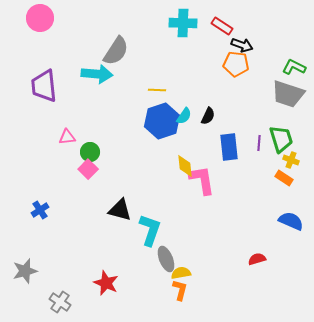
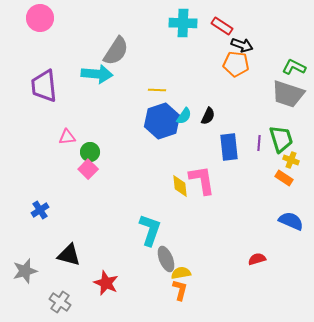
yellow diamond: moved 5 px left, 20 px down
black triangle: moved 51 px left, 45 px down
